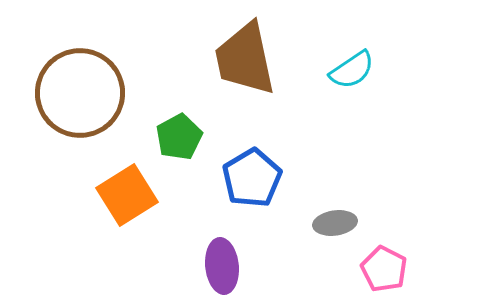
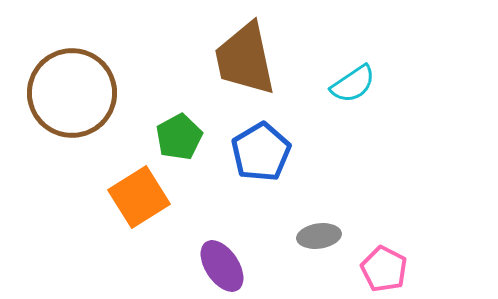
cyan semicircle: moved 1 px right, 14 px down
brown circle: moved 8 px left
blue pentagon: moved 9 px right, 26 px up
orange square: moved 12 px right, 2 px down
gray ellipse: moved 16 px left, 13 px down
purple ellipse: rotated 28 degrees counterclockwise
